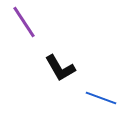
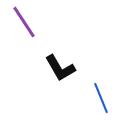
blue line: rotated 48 degrees clockwise
